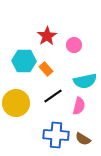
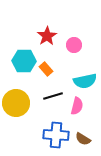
black line: rotated 18 degrees clockwise
pink semicircle: moved 2 px left
